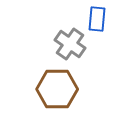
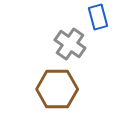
blue rectangle: moved 1 px right, 2 px up; rotated 20 degrees counterclockwise
